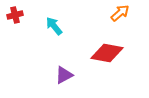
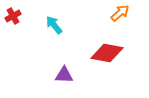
red cross: moved 2 px left, 1 px down; rotated 14 degrees counterclockwise
cyan arrow: moved 1 px up
purple triangle: rotated 30 degrees clockwise
